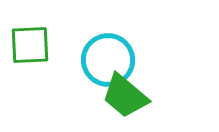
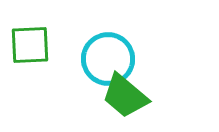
cyan circle: moved 1 px up
